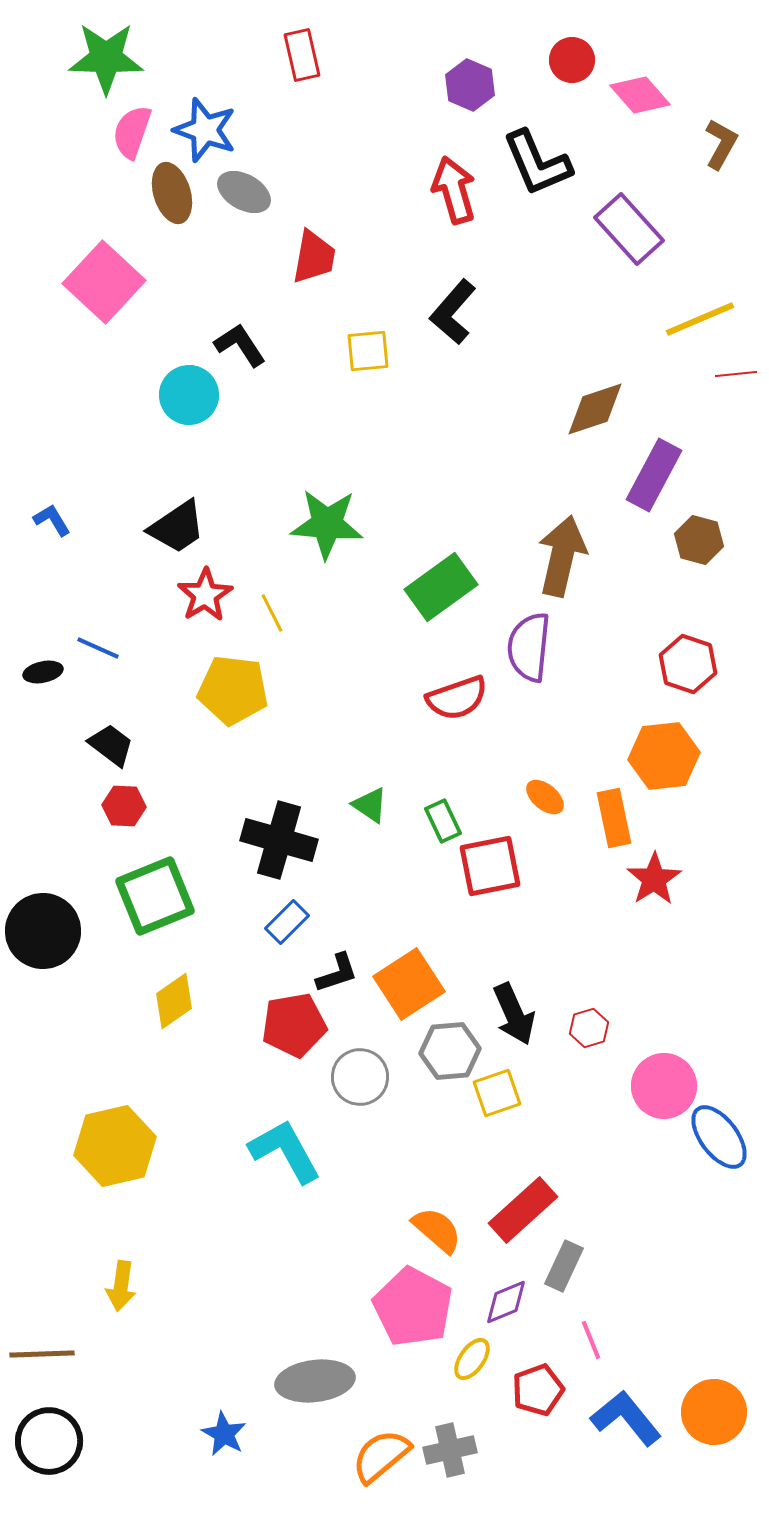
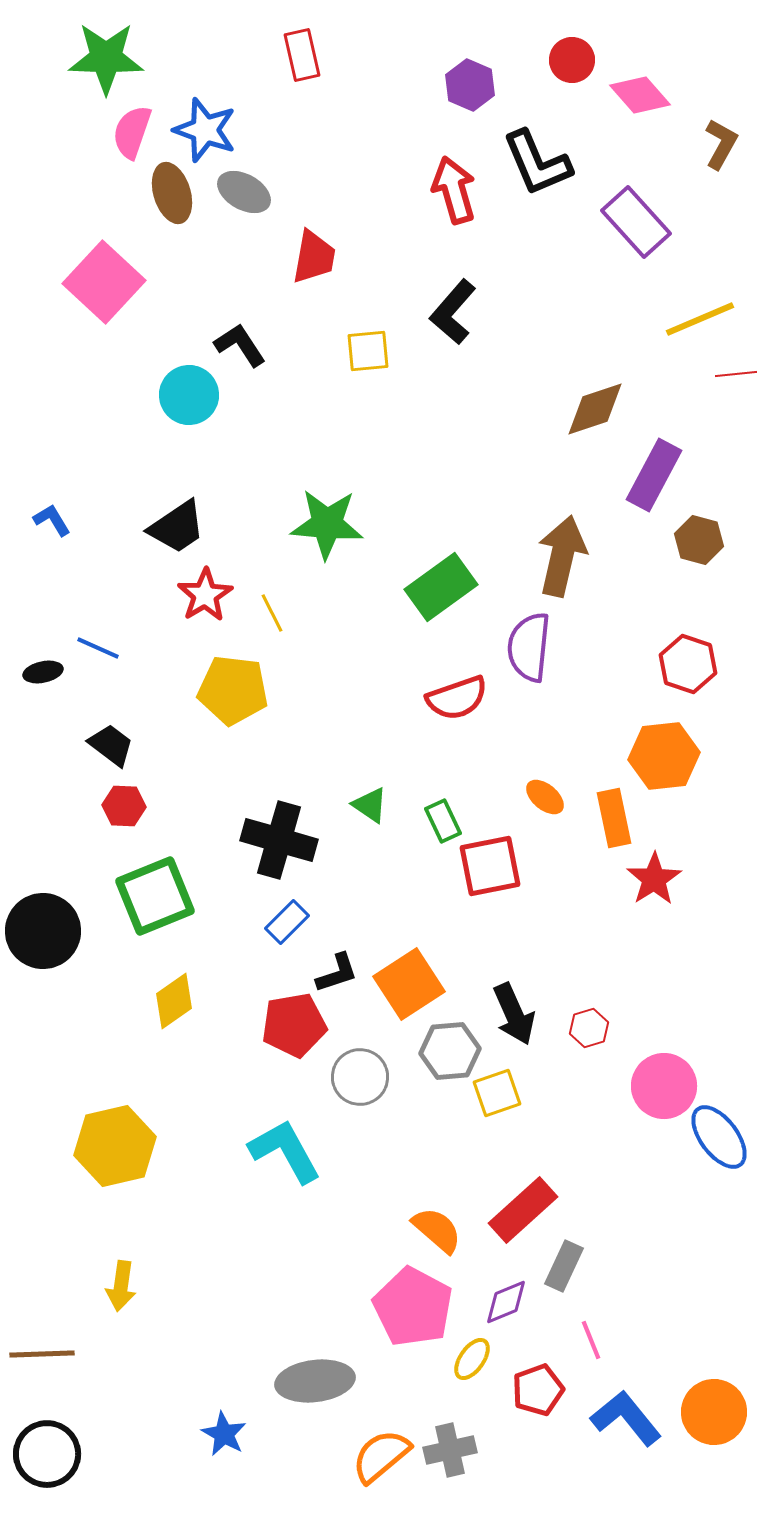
purple rectangle at (629, 229): moved 7 px right, 7 px up
black circle at (49, 1441): moved 2 px left, 13 px down
